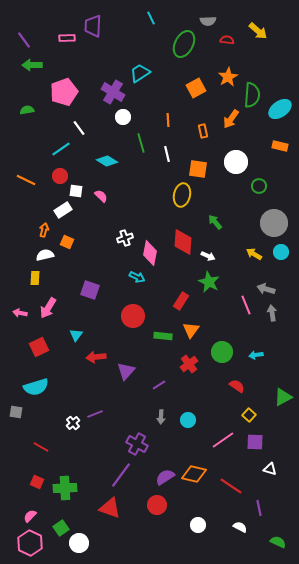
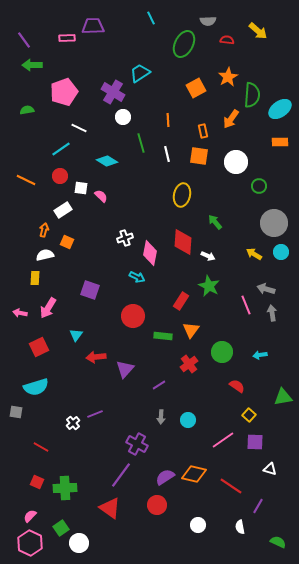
purple trapezoid at (93, 26): rotated 85 degrees clockwise
white line at (79, 128): rotated 28 degrees counterclockwise
orange rectangle at (280, 146): moved 4 px up; rotated 14 degrees counterclockwise
orange square at (198, 169): moved 1 px right, 13 px up
white square at (76, 191): moved 5 px right, 3 px up
green star at (209, 282): moved 4 px down
cyan arrow at (256, 355): moved 4 px right
purple triangle at (126, 371): moved 1 px left, 2 px up
green triangle at (283, 397): rotated 18 degrees clockwise
red triangle at (110, 508): rotated 15 degrees clockwise
purple line at (259, 508): moved 1 px left, 2 px up; rotated 42 degrees clockwise
white semicircle at (240, 527): rotated 128 degrees counterclockwise
